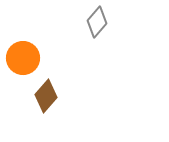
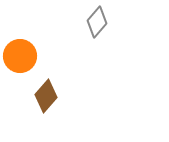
orange circle: moved 3 px left, 2 px up
